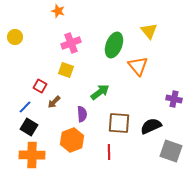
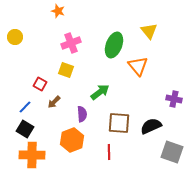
red square: moved 2 px up
black square: moved 4 px left, 2 px down
gray square: moved 1 px right, 1 px down
